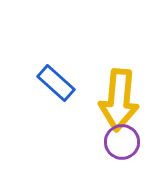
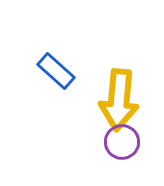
blue rectangle: moved 12 px up
